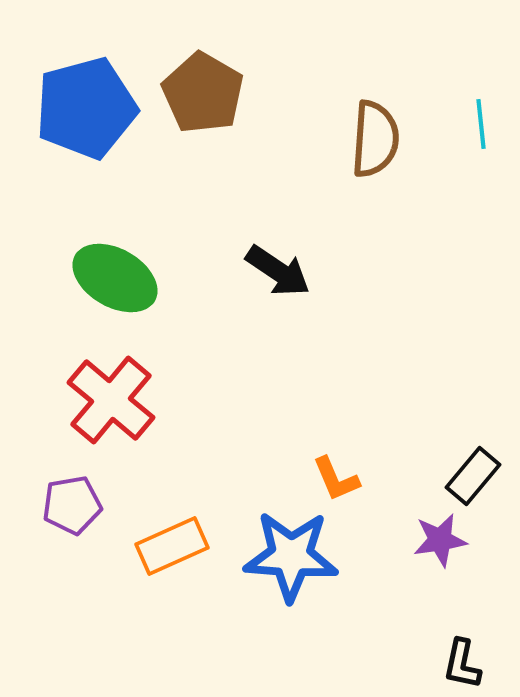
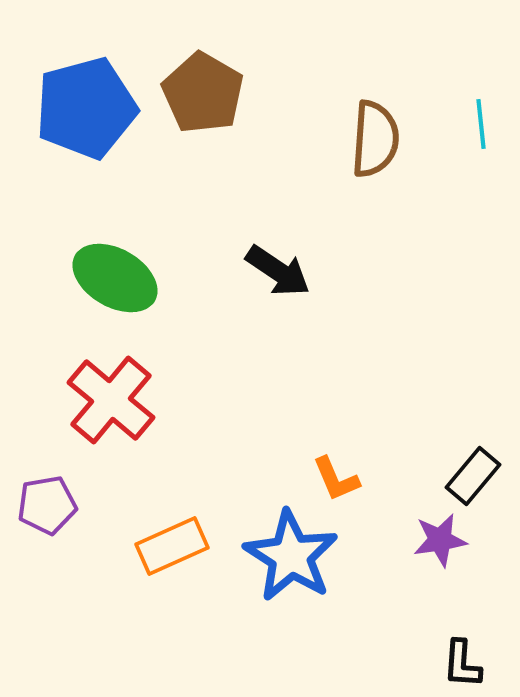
purple pentagon: moved 25 px left
blue star: rotated 28 degrees clockwise
black L-shape: rotated 8 degrees counterclockwise
